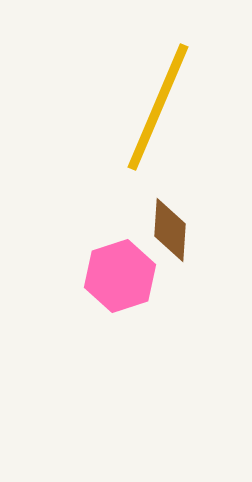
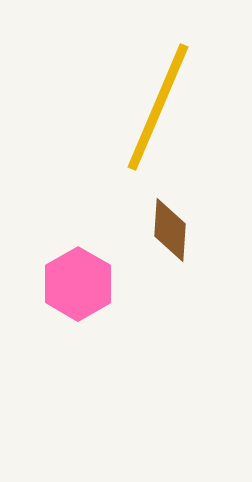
pink hexagon: moved 42 px left, 8 px down; rotated 12 degrees counterclockwise
